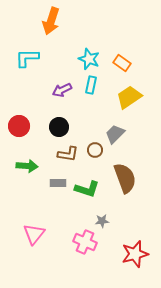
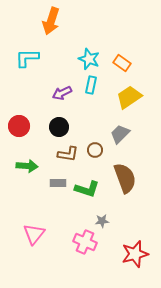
purple arrow: moved 3 px down
gray trapezoid: moved 5 px right
